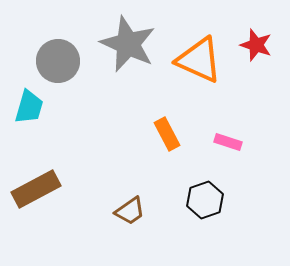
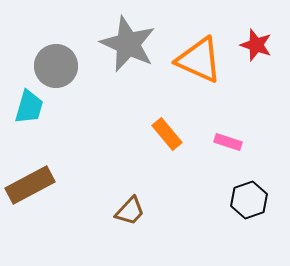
gray circle: moved 2 px left, 5 px down
orange rectangle: rotated 12 degrees counterclockwise
brown rectangle: moved 6 px left, 4 px up
black hexagon: moved 44 px right
brown trapezoid: rotated 12 degrees counterclockwise
